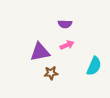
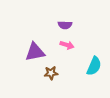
purple semicircle: moved 1 px down
pink arrow: rotated 40 degrees clockwise
purple triangle: moved 5 px left
